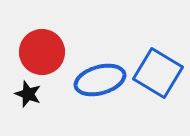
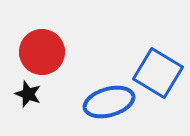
blue ellipse: moved 9 px right, 22 px down
